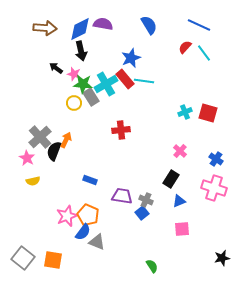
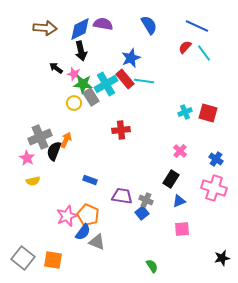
blue line at (199, 25): moved 2 px left, 1 px down
gray cross at (40, 137): rotated 20 degrees clockwise
